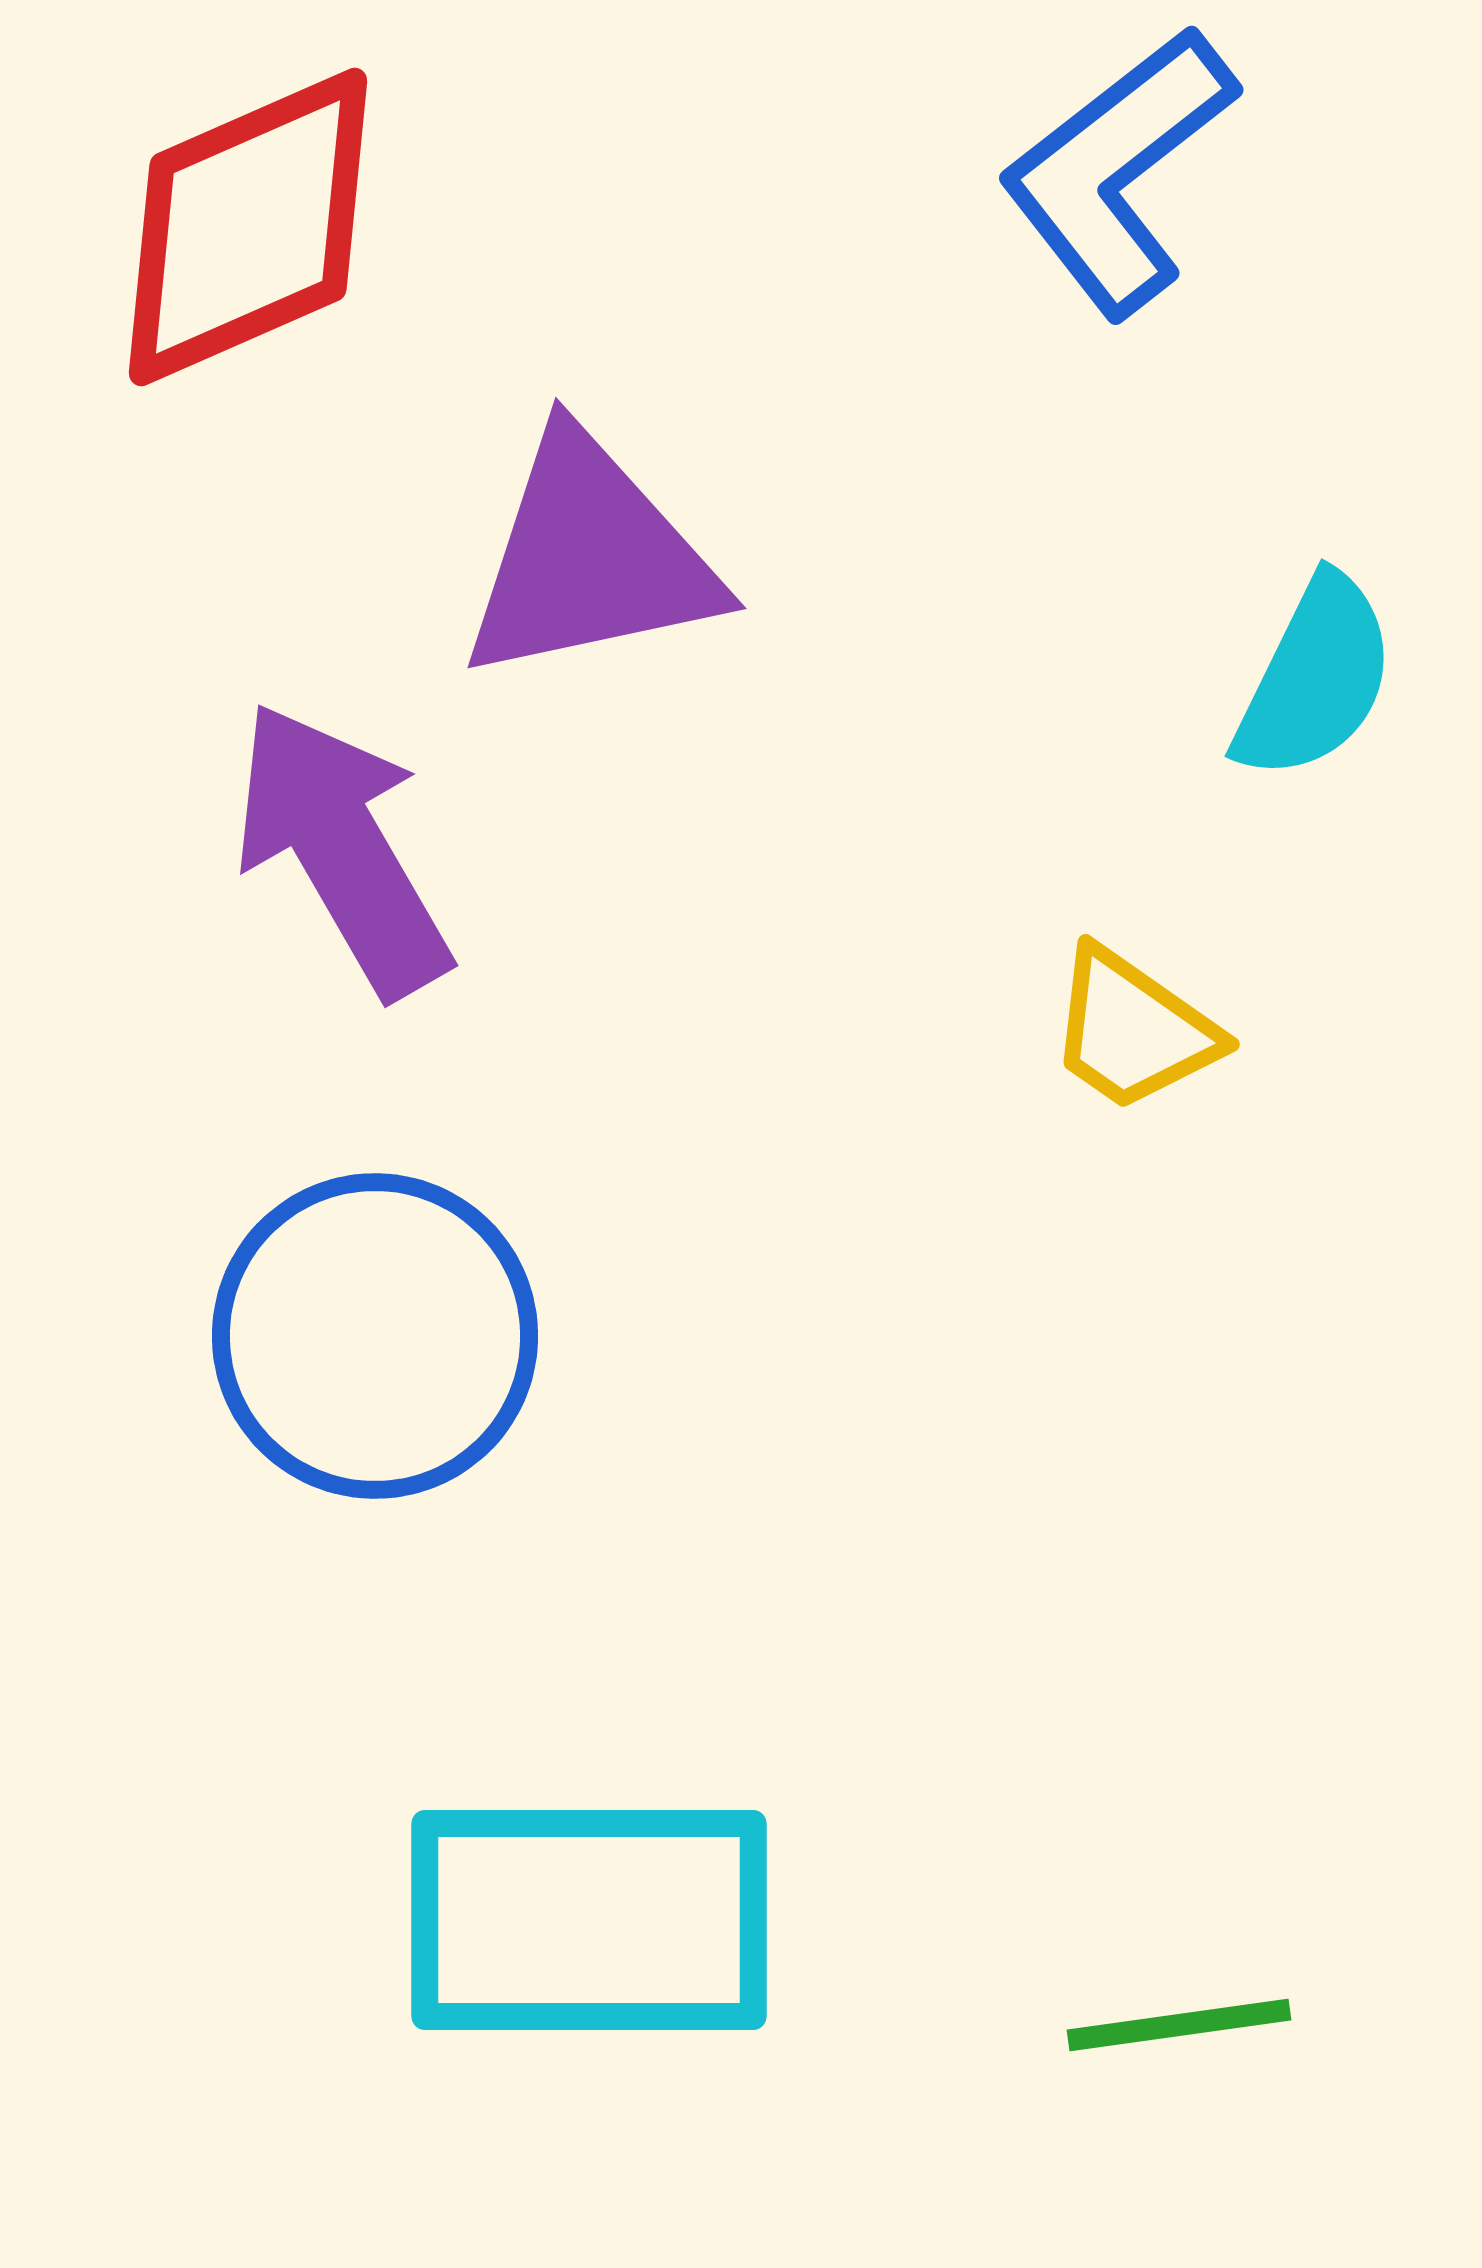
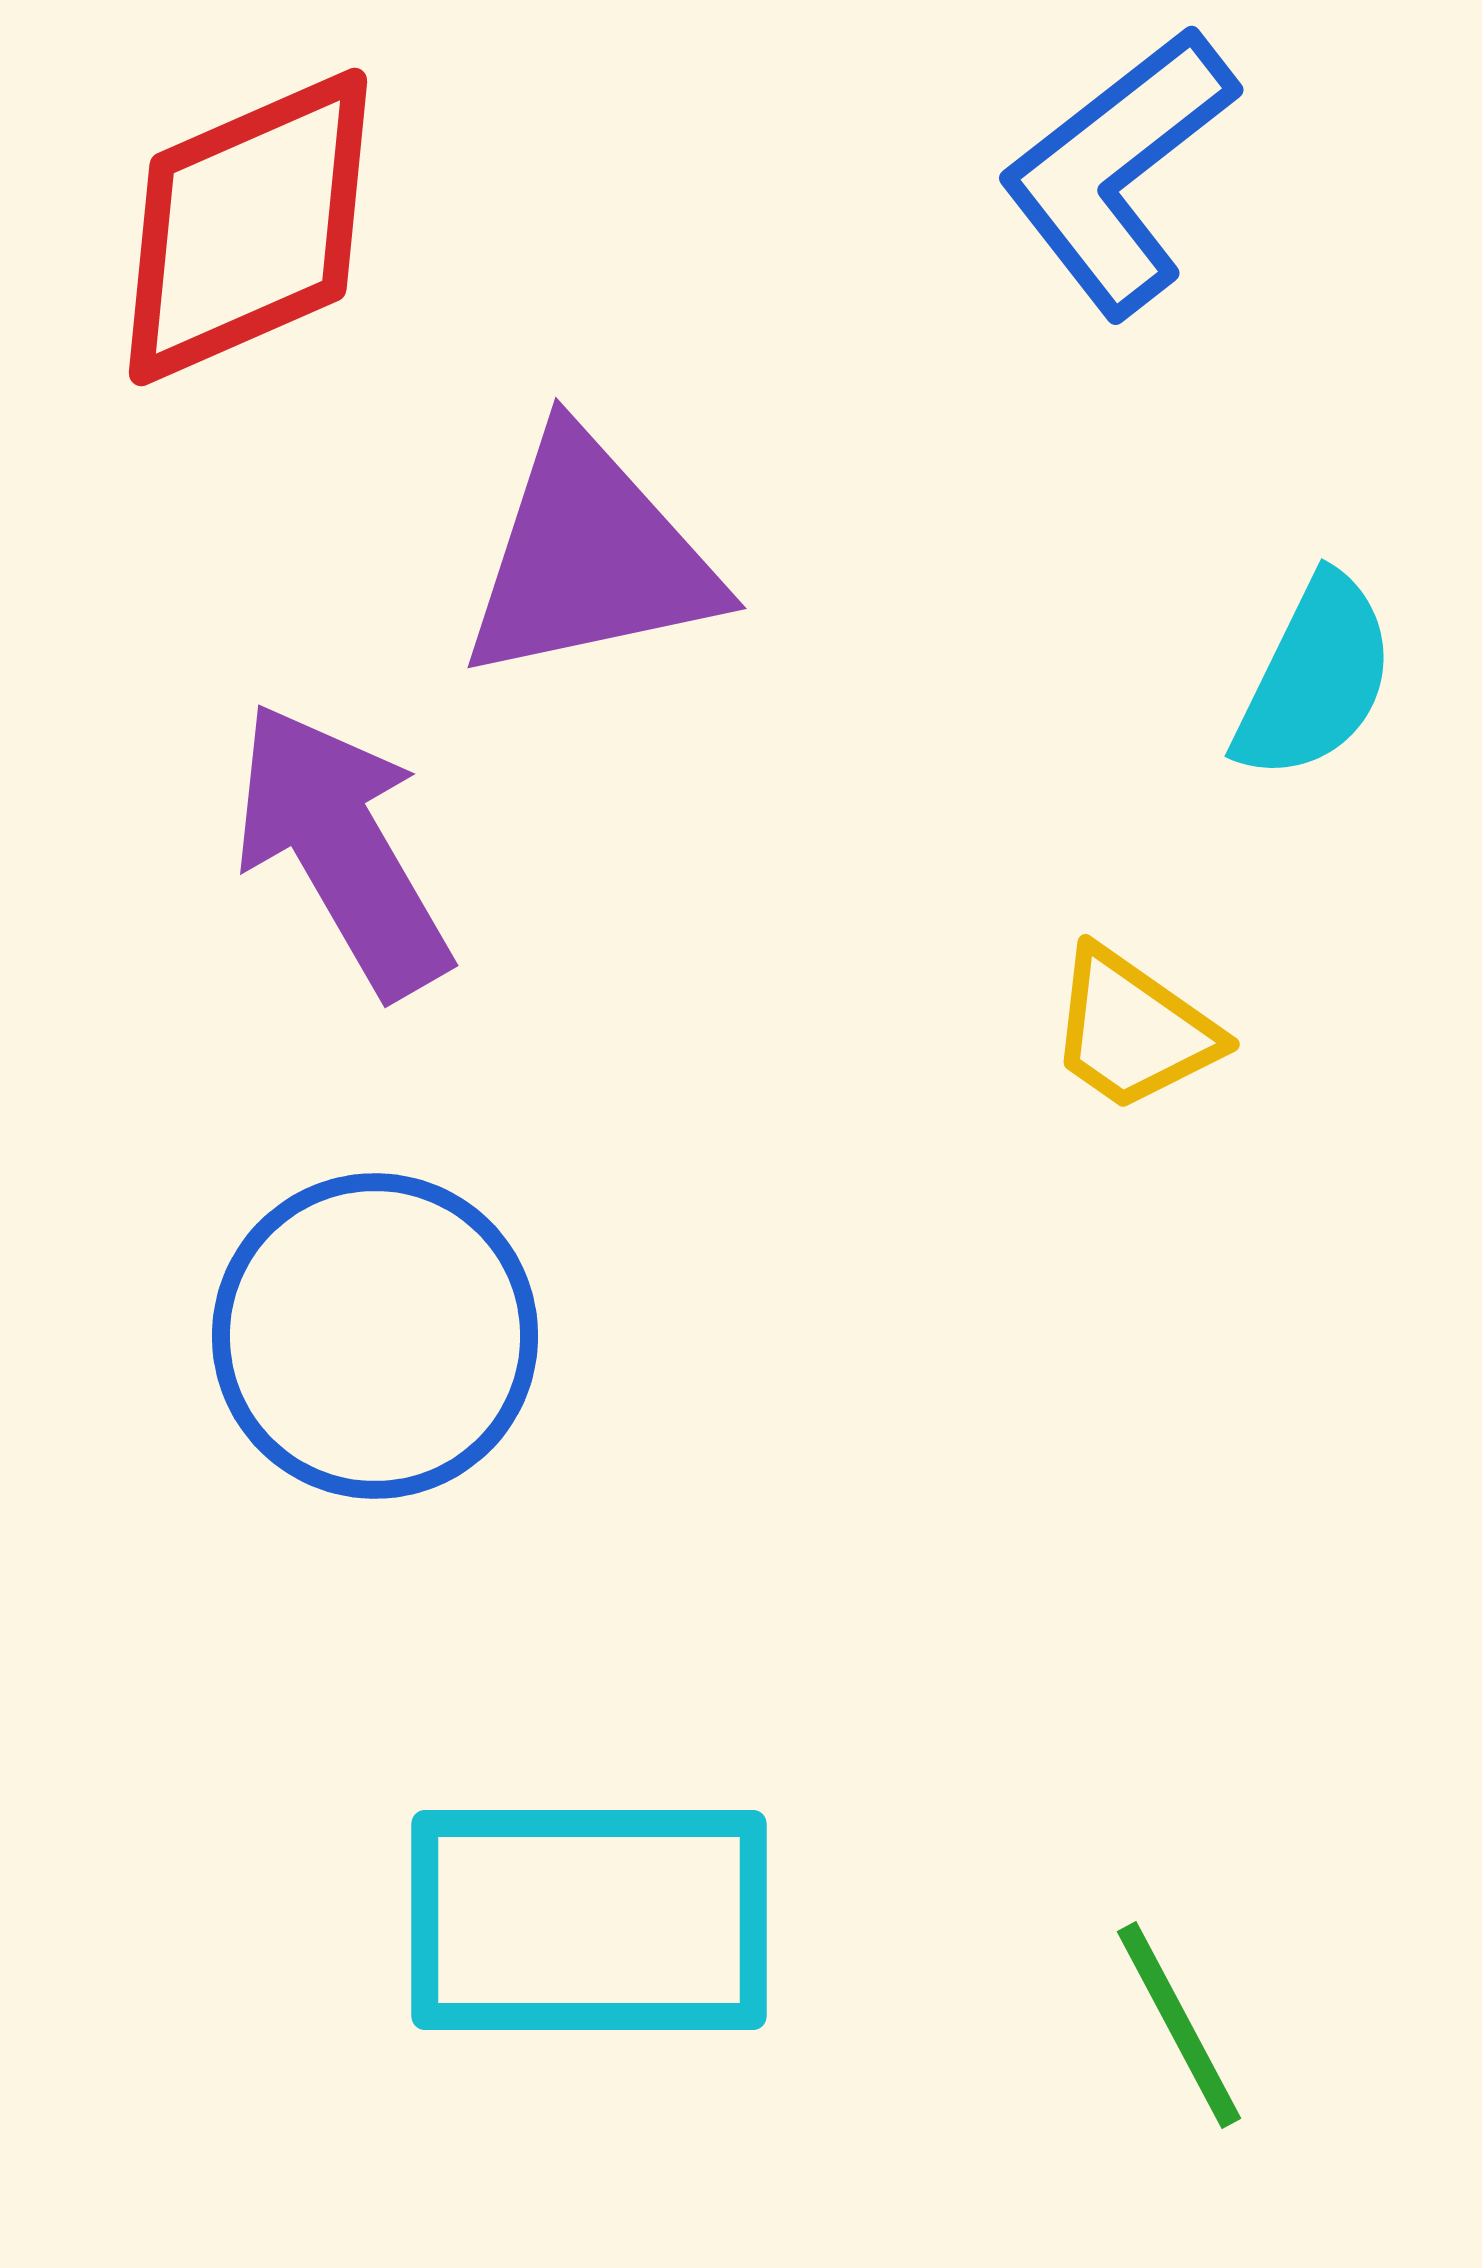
green line: rotated 70 degrees clockwise
